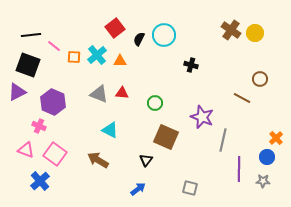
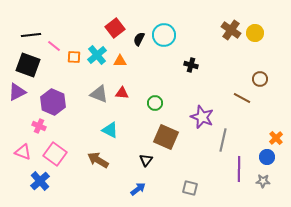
pink triangle: moved 3 px left, 2 px down
